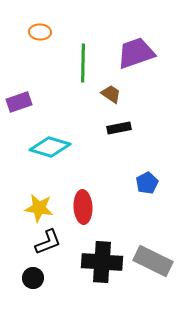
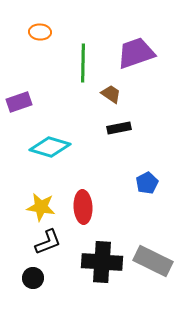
yellow star: moved 2 px right, 1 px up
